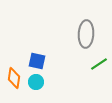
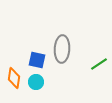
gray ellipse: moved 24 px left, 15 px down
blue square: moved 1 px up
